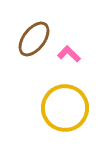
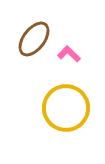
yellow circle: moved 1 px right
